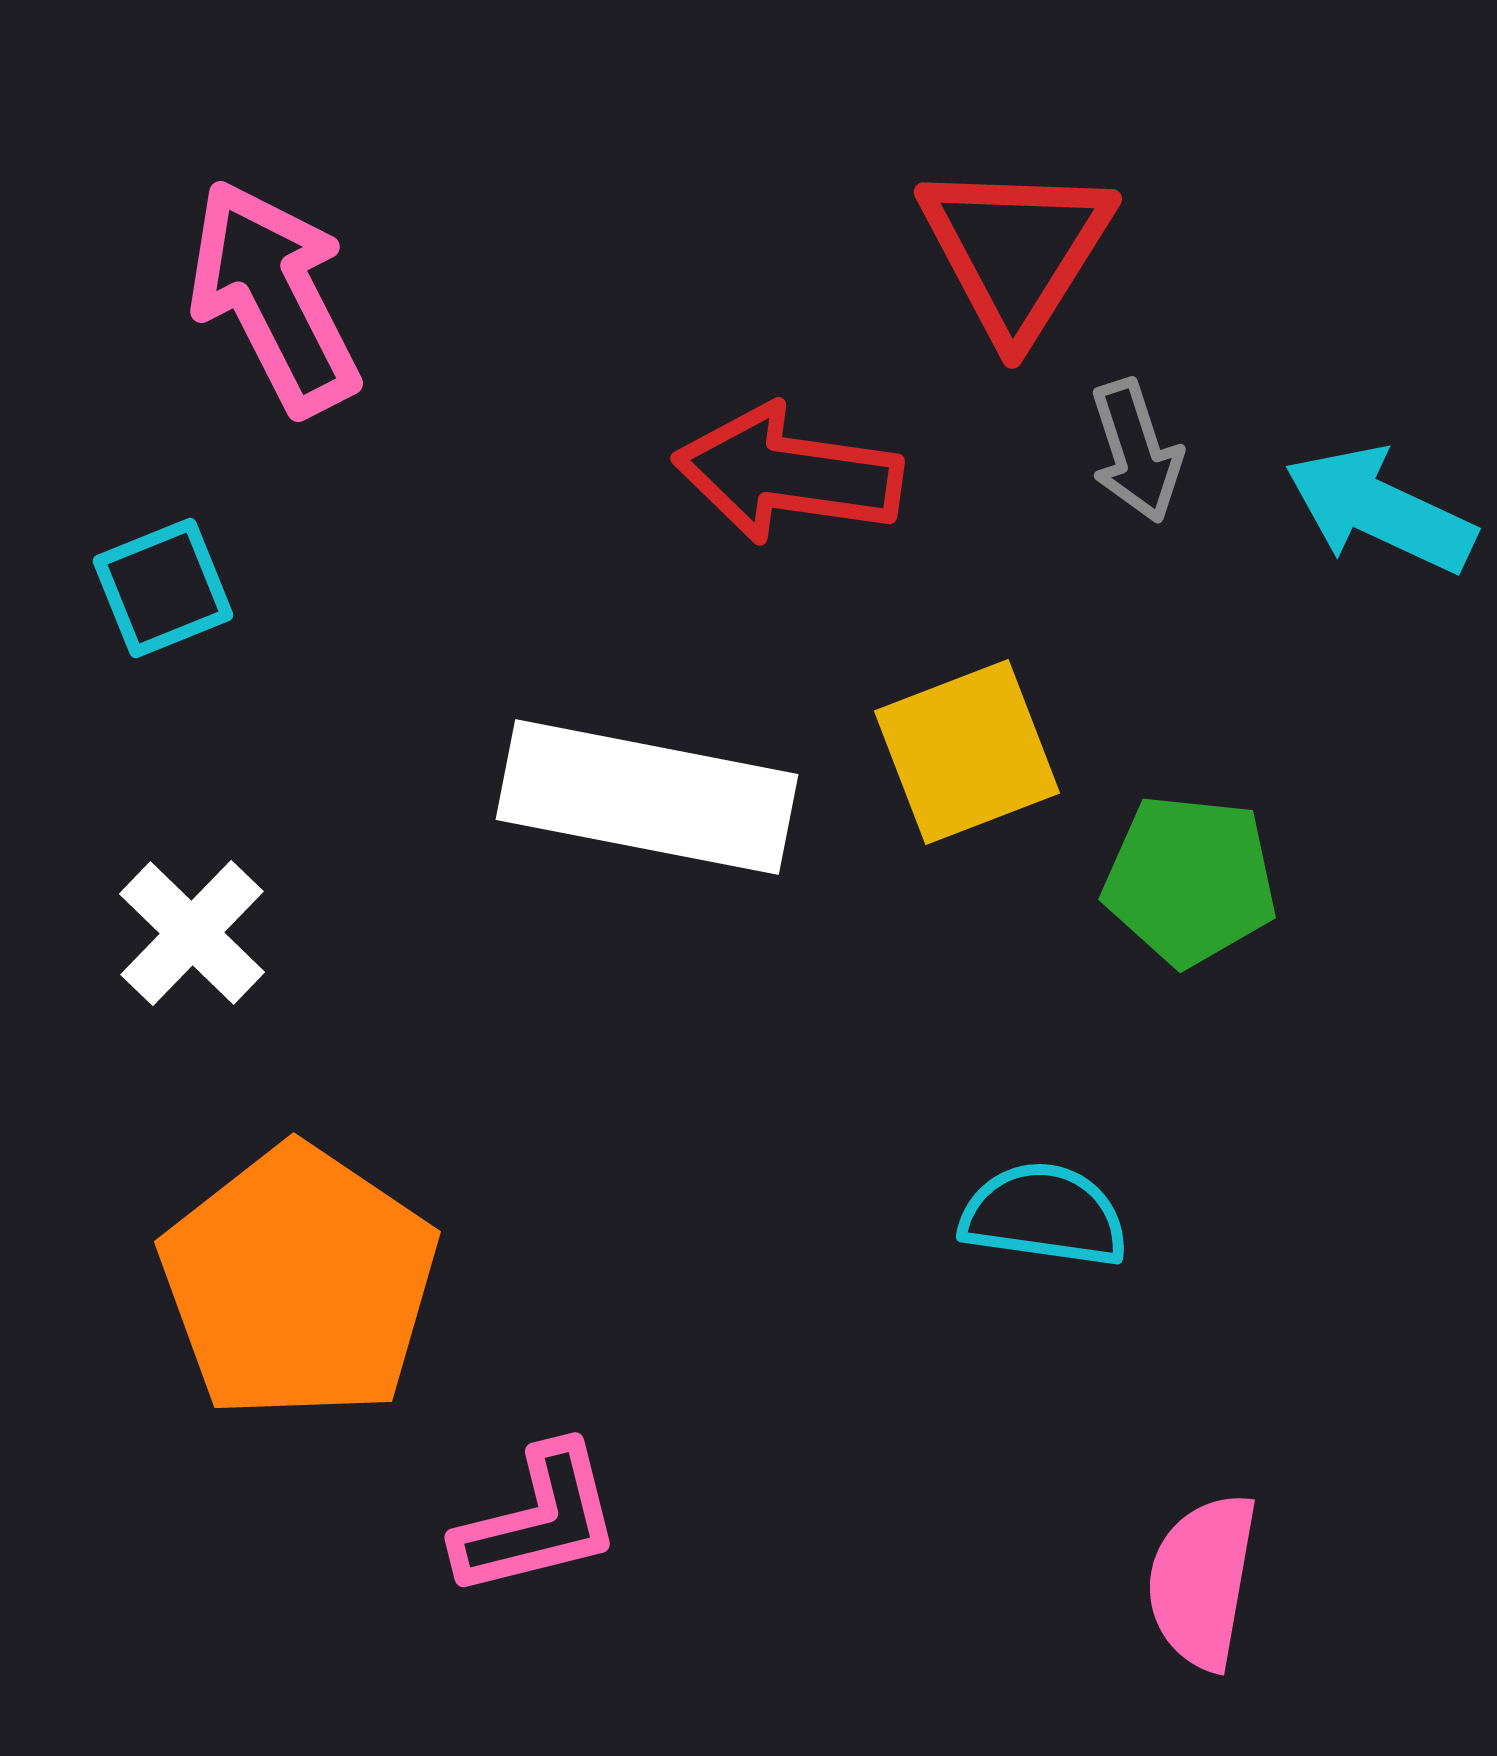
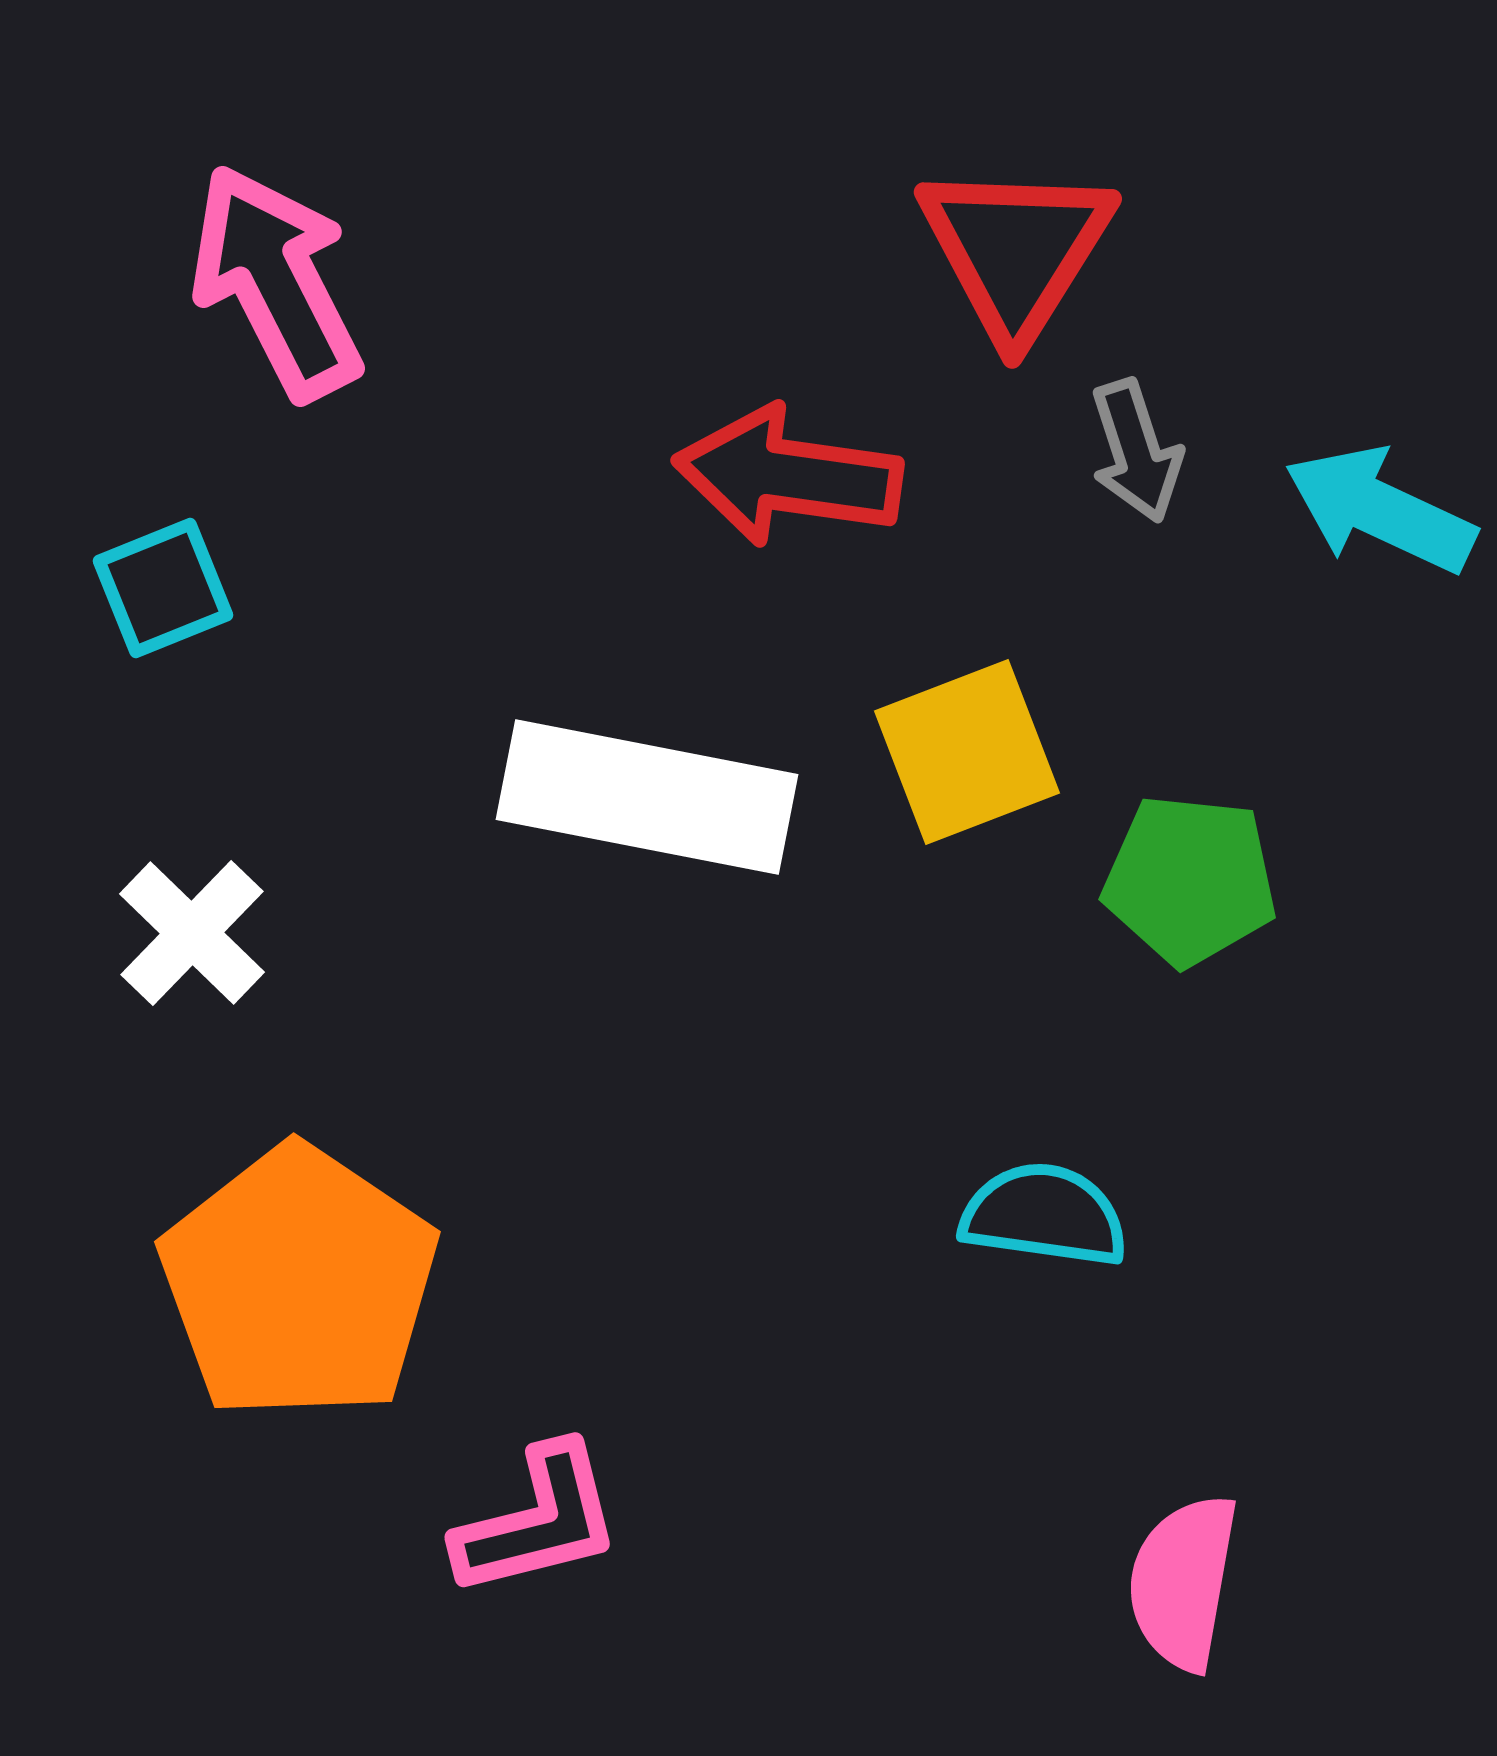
pink arrow: moved 2 px right, 15 px up
red arrow: moved 2 px down
pink semicircle: moved 19 px left, 1 px down
